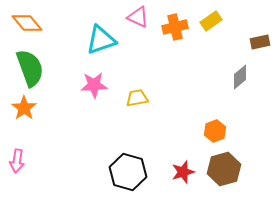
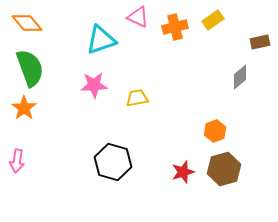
yellow rectangle: moved 2 px right, 1 px up
black hexagon: moved 15 px left, 10 px up
